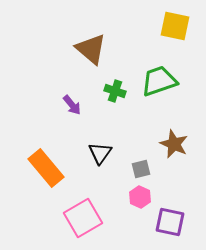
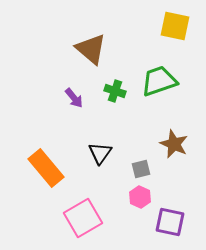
purple arrow: moved 2 px right, 7 px up
